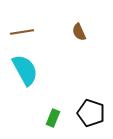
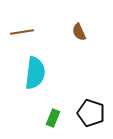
cyan semicircle: moved 10 px right, 3 px down; rotated 36 degrees clockwise
